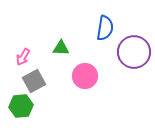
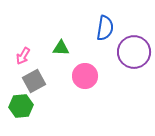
pink arrow: moved 1 px up
